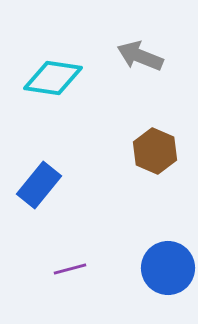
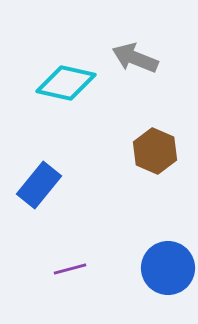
gray arrow: moved 5 px left, 2 px down
cyan diamond: moved 13 px right, 5 px down; rotated 4 degrees clockwise
